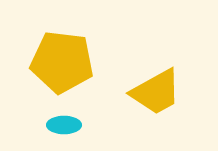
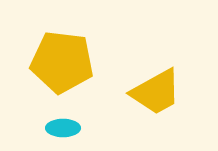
cyan ellipse: moved 1 px left, 3 px down
